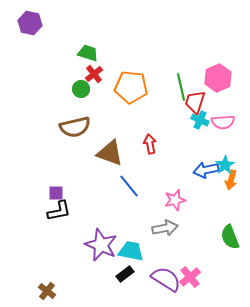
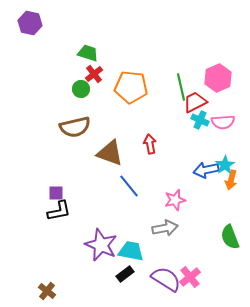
red trapezoid: rotated 45 degrees clockwise
